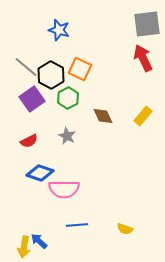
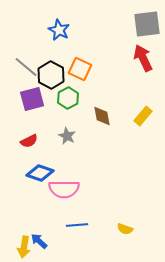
blue star: rotated 10 degrees clockwise
purple square: rotated 20 degrees clockwise
brown diamond: moved 1 px left; rotated 15 degrees clockwise
